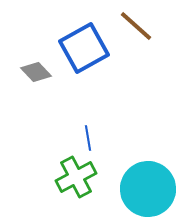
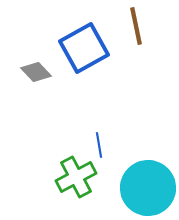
brown line: rotated 36 degrees clockwise
blue line: moved 11 px right, 7 px down
cyan circle: moved 1 px up
